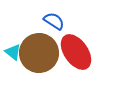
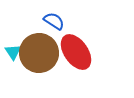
cyan triangle: rotated 18 degrees clockwise
